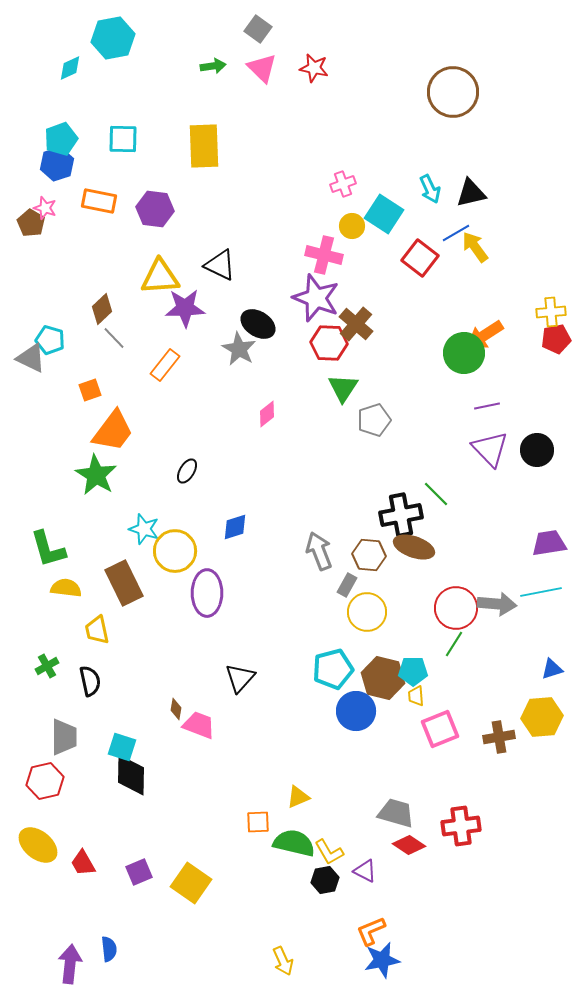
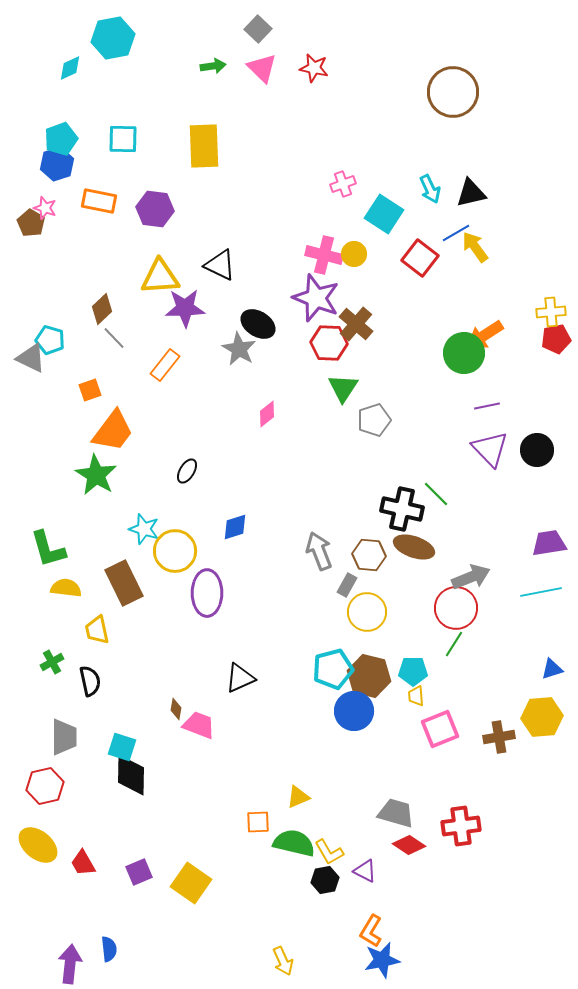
gray square at (258, 29): rotated 8 degrees clockwise
yellow circle at (352, 226): moved 2 px right, 28 px down
black cross at (401, 515): moved 1 px right, 6 px up; rotated 24 degrees clockwise
gray arrow at (497, 604): moved 26 px left, 27 px up; rotated 27 degrees counterclockwise
green cross at (47, 666): moved 5 px right, 4 px up
black triangle at (240, 678): rotated 24 degrees clockwise
brown hexagon at (383, 678): moved 14 px left, 2 px up
blue circle at (356, 711): moved 2 px left
red hexagon at (45, 781): moved 5 px down
orange L-shape at (371, 931): rotated 36 degrees counterclockwise
